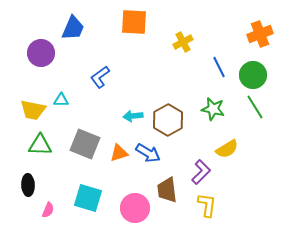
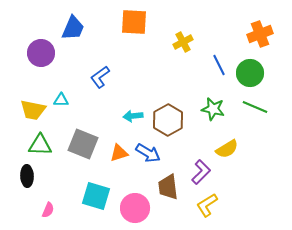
blue line: moved 2 px up
green circle: moved 3 px left, 2 px up
green line: rotated 35 degrees counterclockwise
gray square: moved 2 px left
black ellipse: moved 1 px left, 9 px up
brown trapezoid: moved 1 px right, 3 px up
cyan square: moved 8 px right, 2 px up
yellow L-shape: rotated 130 degrees counterclockwise
